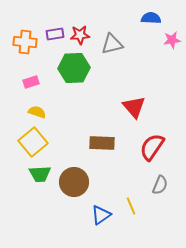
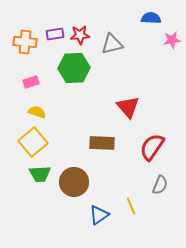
red triangle: moved 6 px left
blue triangle: moved 2 px left
